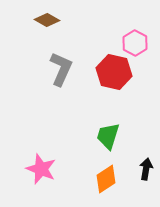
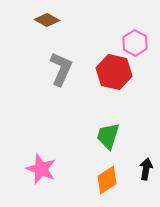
orange diamond: moved 1 px right, 1 px down
